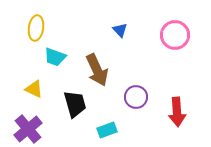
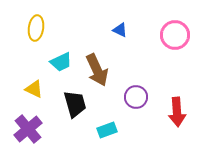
blue triangle: rotated 21 degrees counterclockwise
cyan trapezoid: moved 6 px right, 5 px down; rotated 45 degrees counterclockwise
